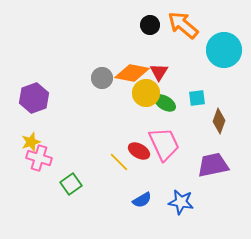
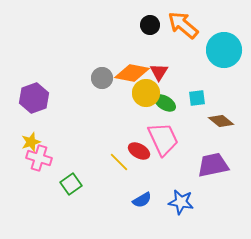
brown diamond: moved 2 px right; rotated 70 degrees counterclockwise
pink trapezoid: moved 1 px left, 5 px up
